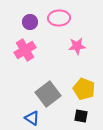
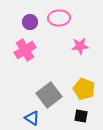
pink star: moved 3 px right
gray square: moved 1 px right, 1 px down
